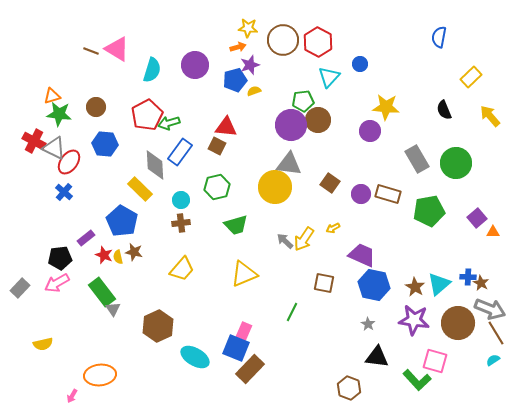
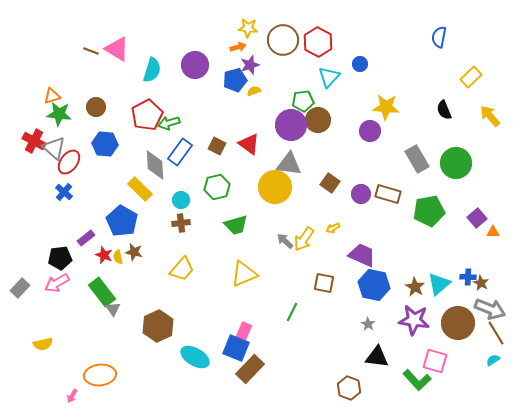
red triangle at (226, 127): moved 23 px right, 17 px down; rotated 30 degrees clockwise
gray triangle at (54, 148): rotated 15 degrees clockwise
